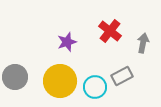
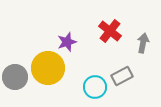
yellow circle: moved 12 px left, 13 px up
